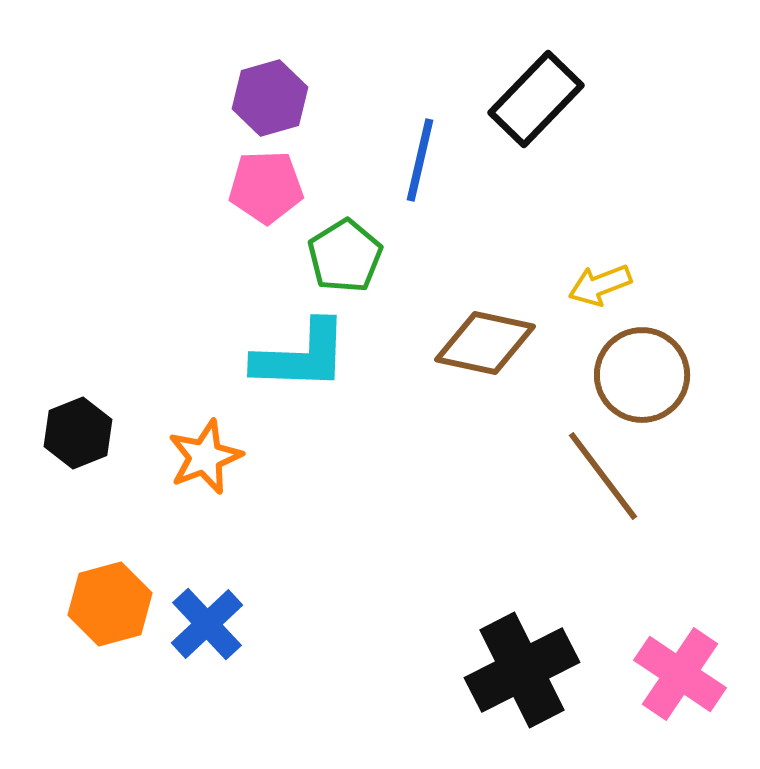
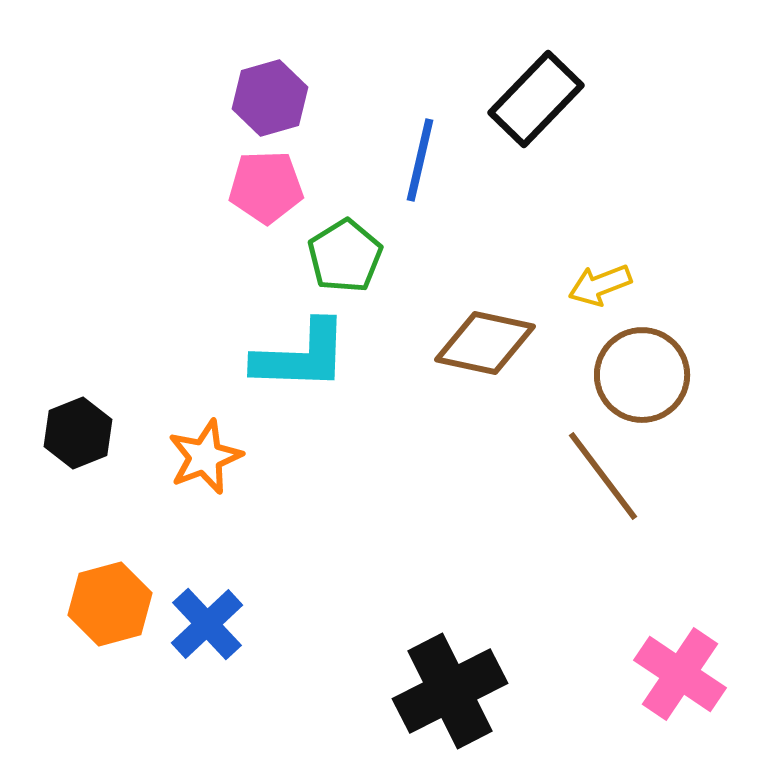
black cross: moved 72 px left, 21 px down
